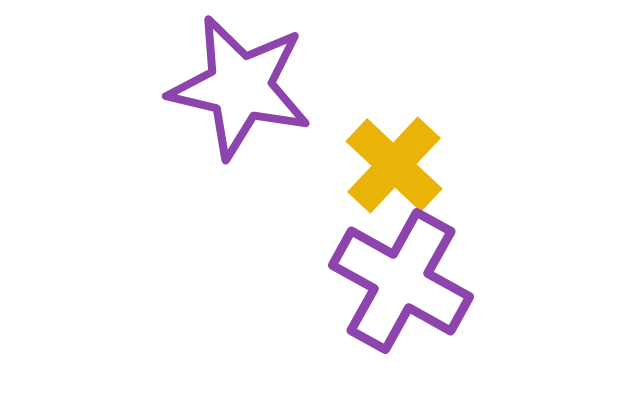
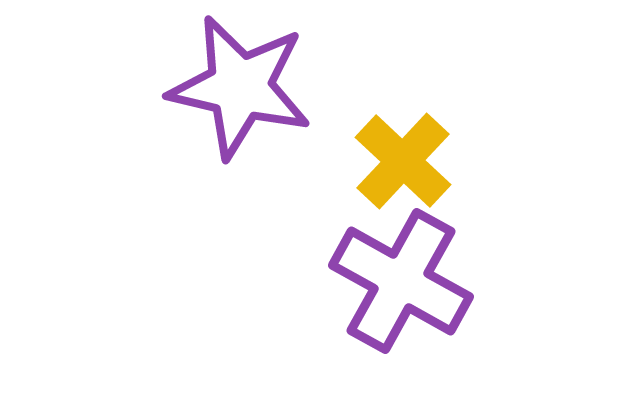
yellow cross: moved 9 px right, 4 px up
